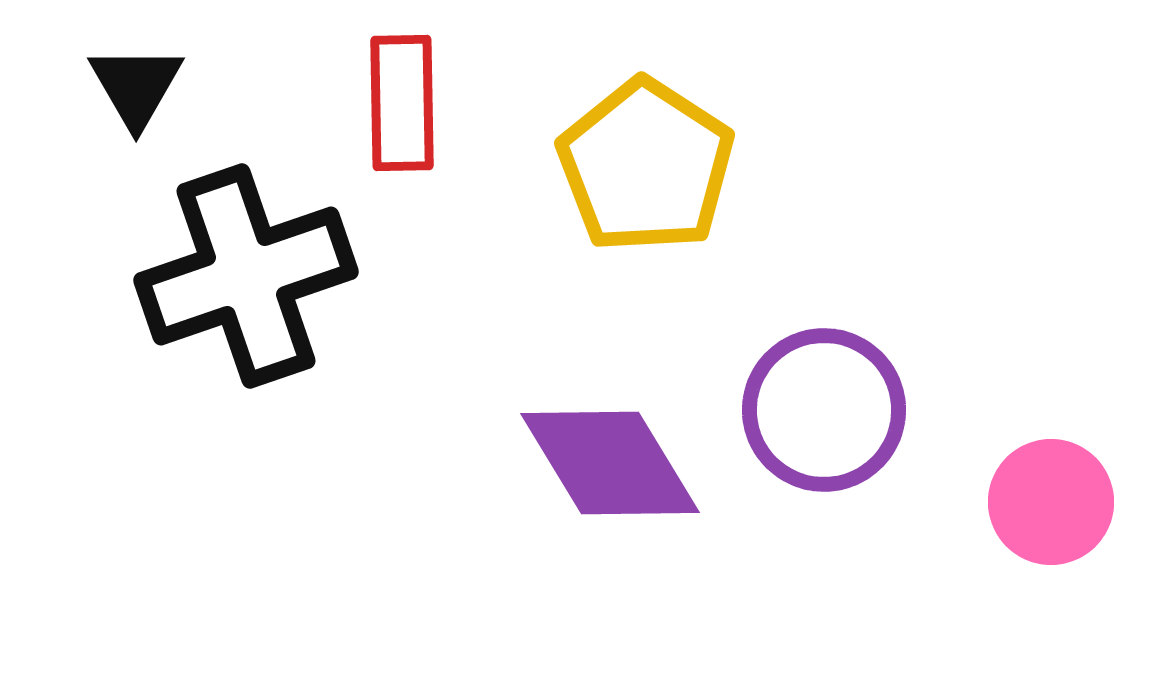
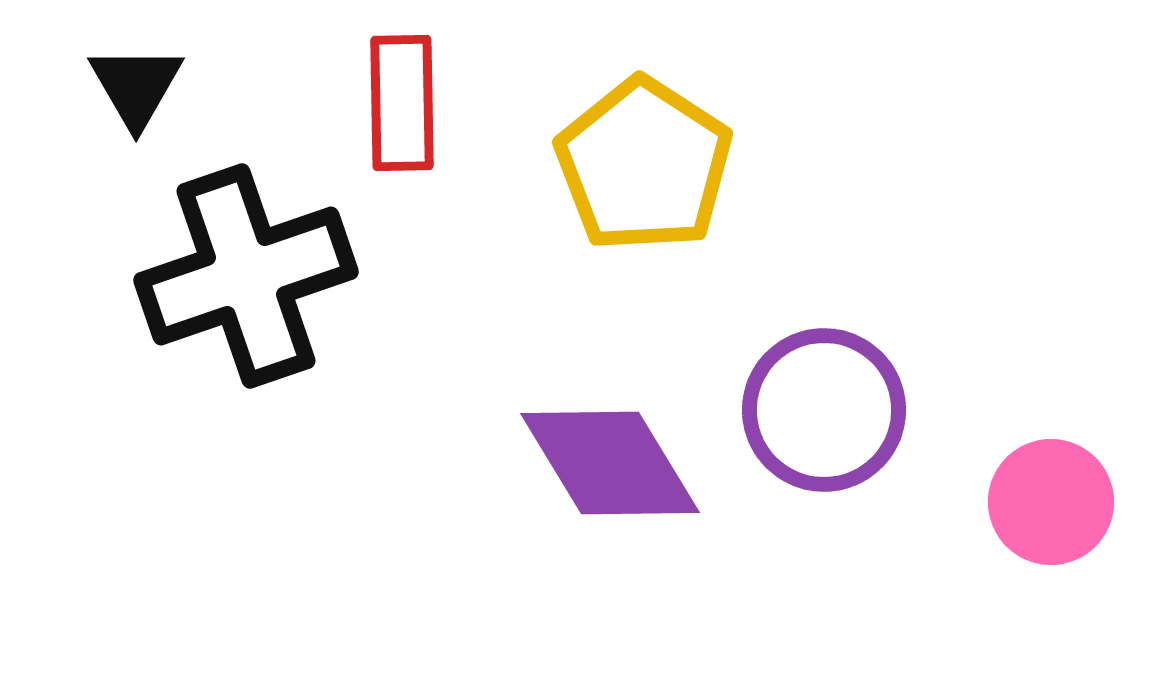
yellow pentagon: moved 2 px left, 1 px up
